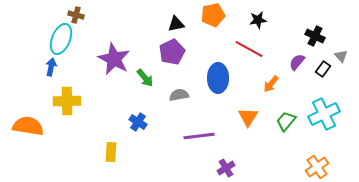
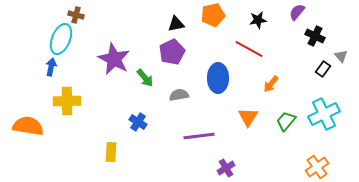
purple semicircle: moved 50 px up
